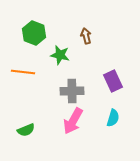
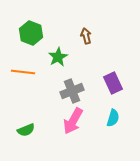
green hexagon: moved 3 px left
green star: moved 2 px left, 2 px down; rotated 30 degrees clockwise
purple rectangle: moved 2 px down
gray cross: rotated 20 degrees counterclockwise
